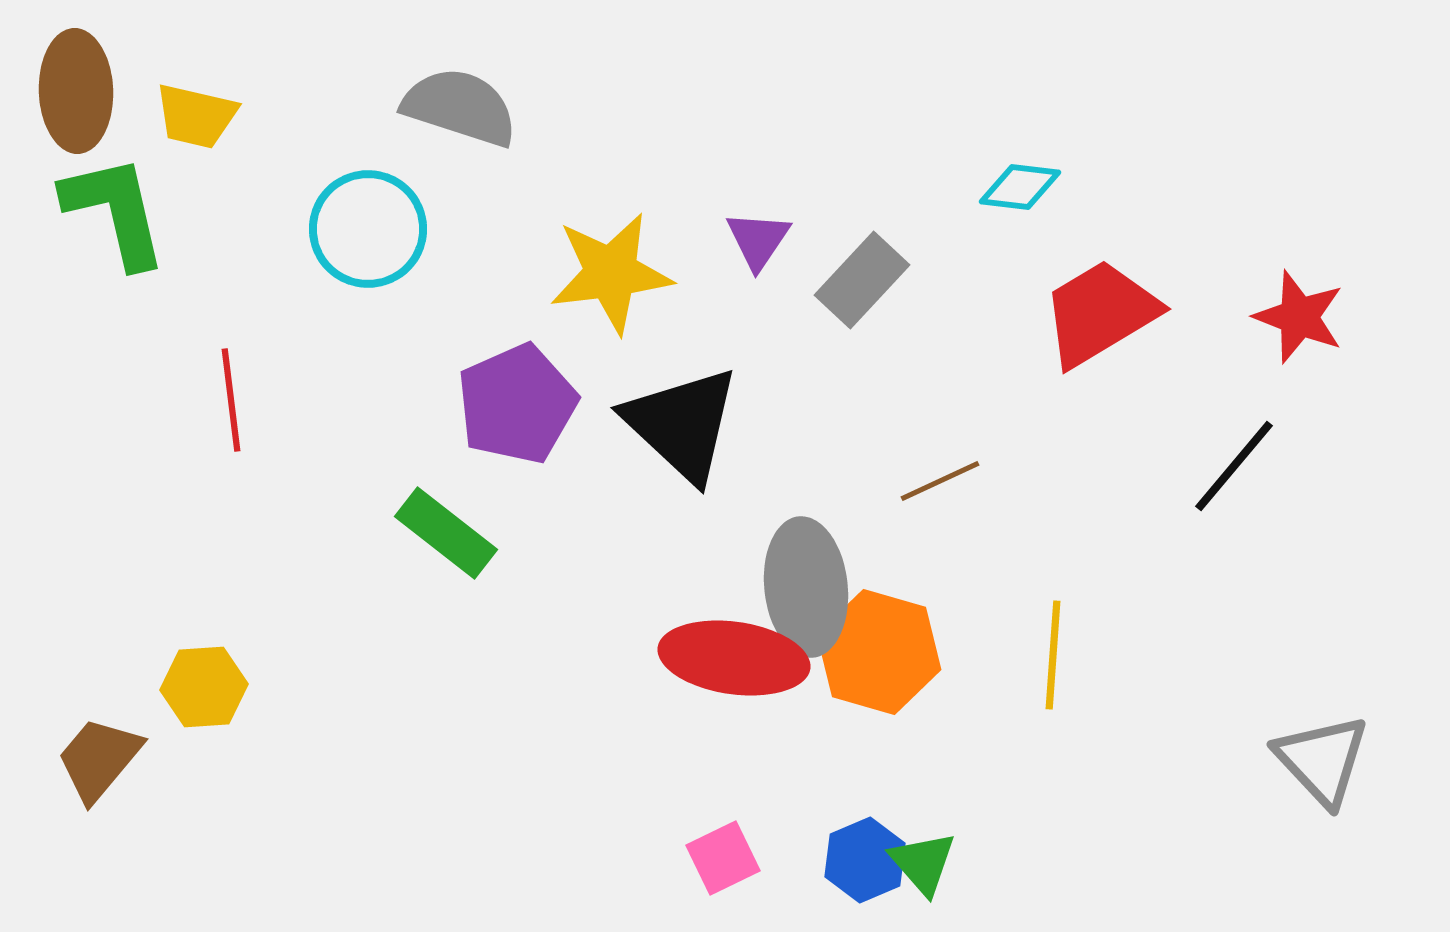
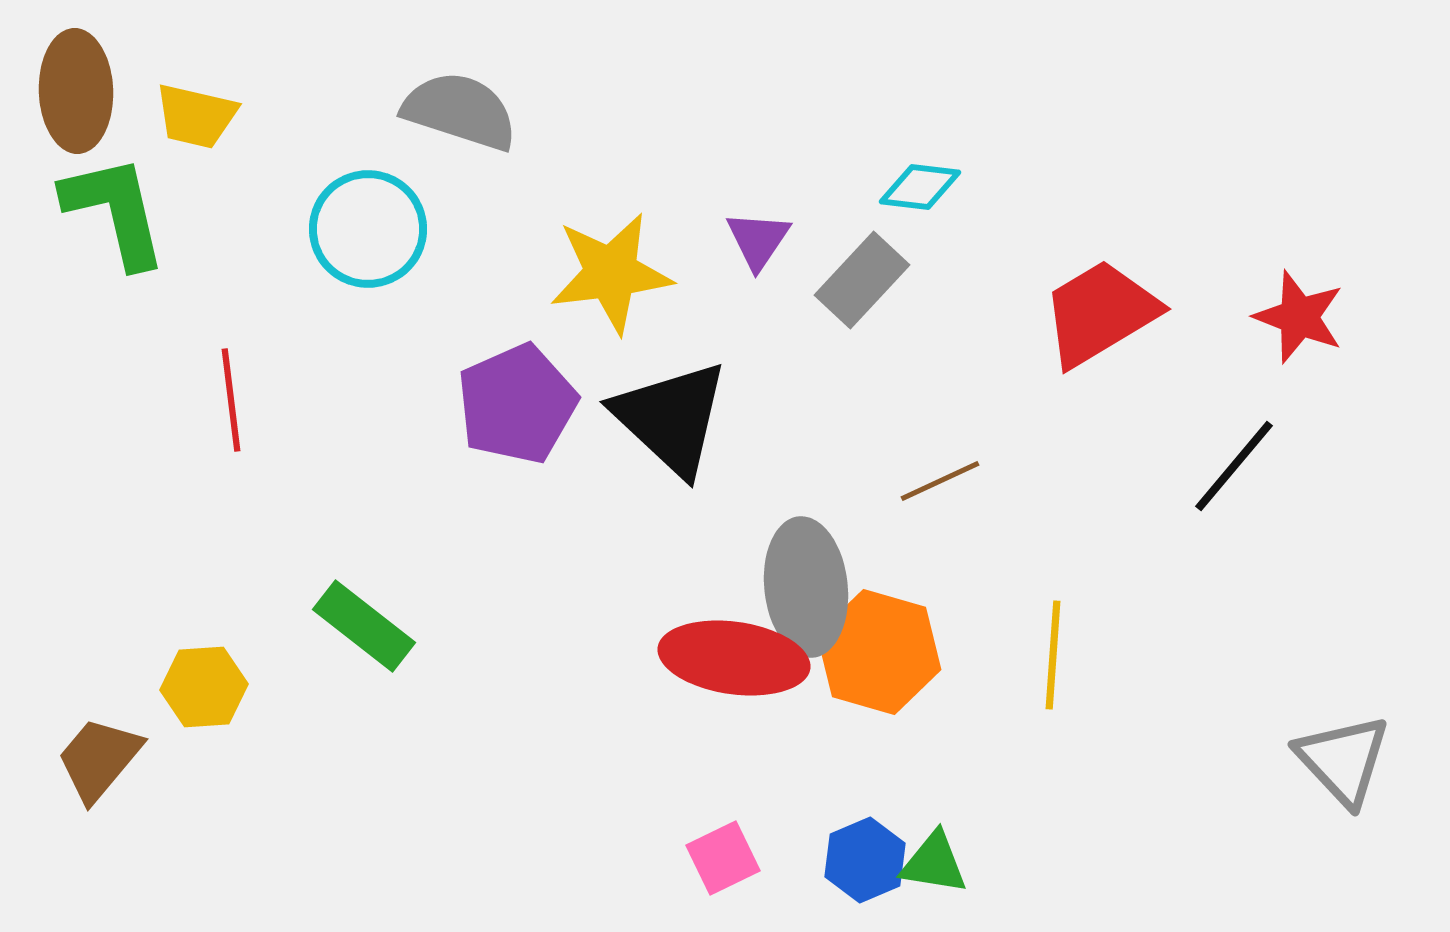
gray semicircle: moved 4 px down
cyan diamond: moved 100 px left
black triangle: moved 11 px left, 6 px up
green rectangle: moved 82 px left, 93 px down
gray triangle: moved 21 px right
green triangle: moved 11 px right; rotated 40 degrees counterclockwise
